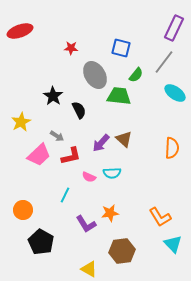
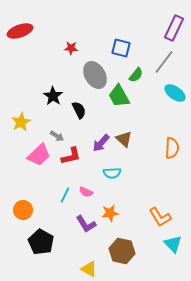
green trapezoid: rotated 125 degrees counterclockwise
pink semicircle: moved 3 px left, 15 px down
brown hexagon: rotated 20 degrees clockwise
